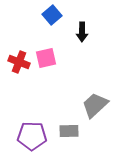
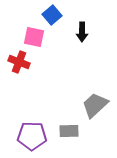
pink square: moved 12 px left, 21 px up; rotated 25 degrees clockwise
